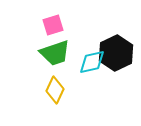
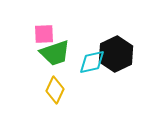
pink square: moved 9 px left, 9 px down; rotated 15 degrees clockwise
black hexagon: moved 1 px down
